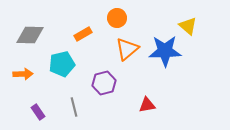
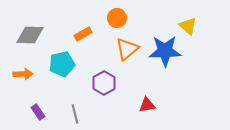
purple hexagon: rotated 15 degrees counterclockwise
gray line: moved 1 px right, 7 px down
